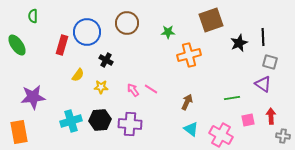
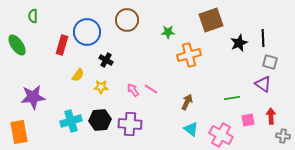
brown circle: moved 3 px up
black line: moved 1 px down
